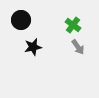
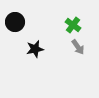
black circle: moved 6 px left, 2 px down
black star: moved 2 px right, 2 px down
